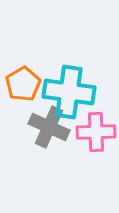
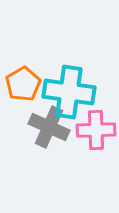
pink cross: moved 2 px up
